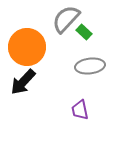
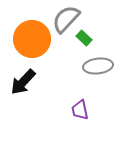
green rectangle: moved 6 px down
orange circle: moved 5 px right, 8 px up
gray ellipse: moved 8 px right
